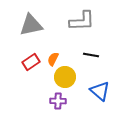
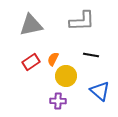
yellow circle: moved 1 px right, 1 px up
